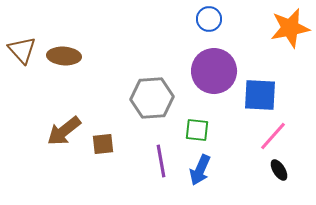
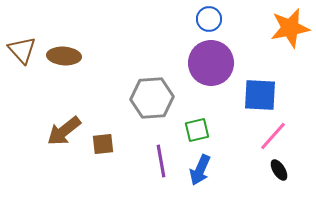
purple circle: moved 3 px left, 8 px up
green square: rotated 20 degrees counterclockwise
